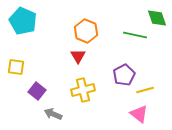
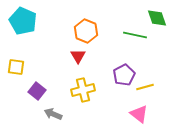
yellow line: moved 3 px up
